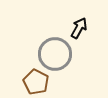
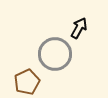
brown pentagon: moved 9 px left; rotated 20 degrees clockwise
